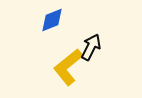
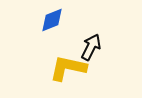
yellow L-shape: moved 1 px down; rotated 51 degrees clockwise
